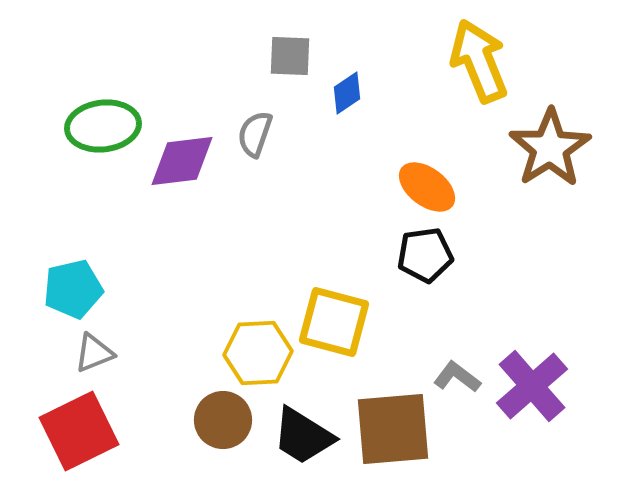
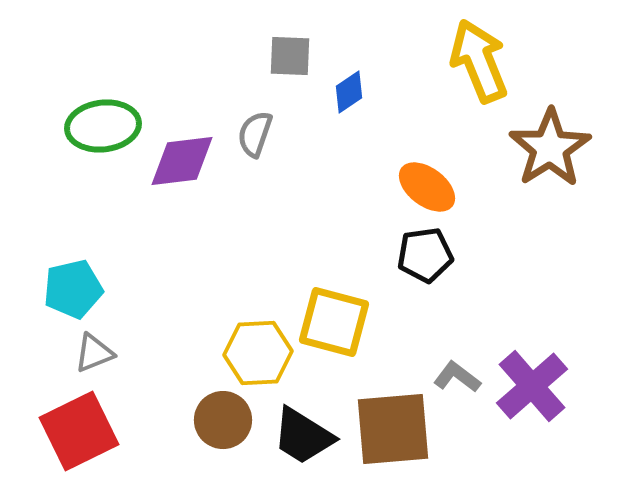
blue diamond: moved 2 px right, 1 px up
